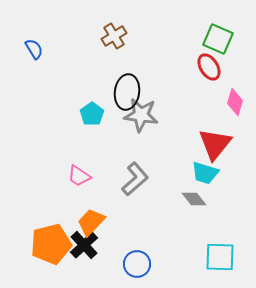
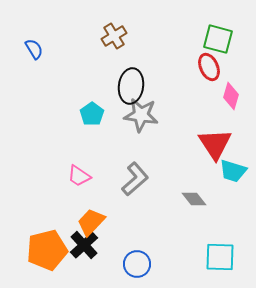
green square: rotated 8 degrees counterclockwise
red ellipse: rotated 8 degrees clockwise
black ellipse: moved 4 px right, 6 px up
pink diamond: moved 4 px left, 6 px up
red triangle: rotated 12 degrees counterclockwise
cyan trapezoid: moved 28 px right, 2 px up
orange pentagon: moved 4 px left, 6 px down
